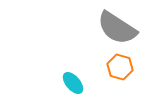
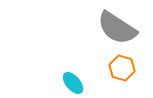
orange hexagon: moved 2 px right, 1 px down
